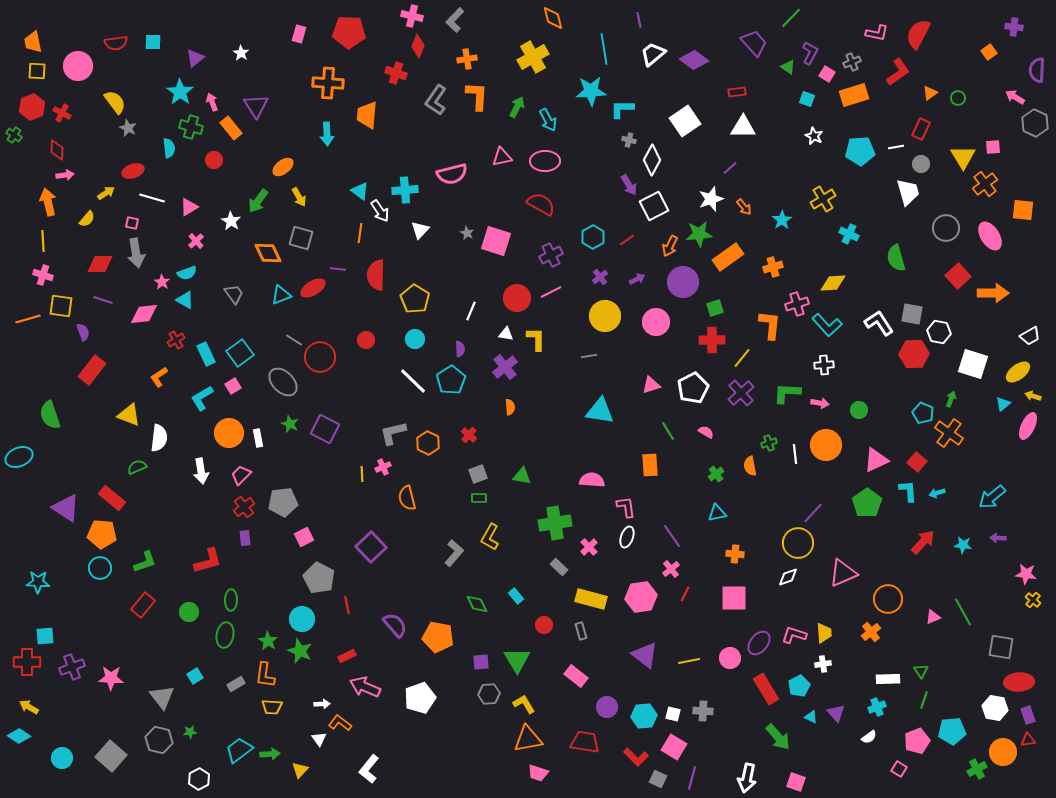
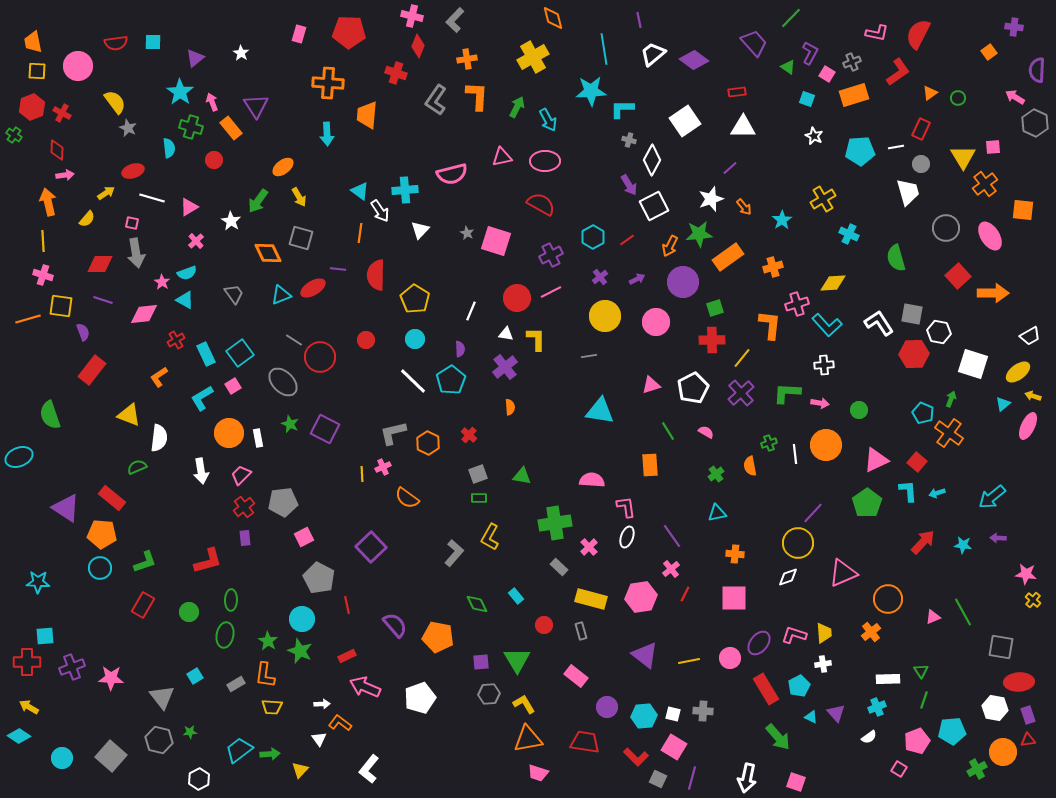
orange semicircle at (407, 498): rotated 40 degrees counterclockwise
red rectangle at (143, 605): rotated 10 degrees counterclockwise
